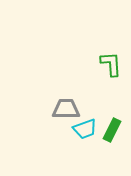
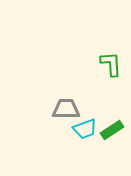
green rectangle: rotated 30 degrees clockwise
